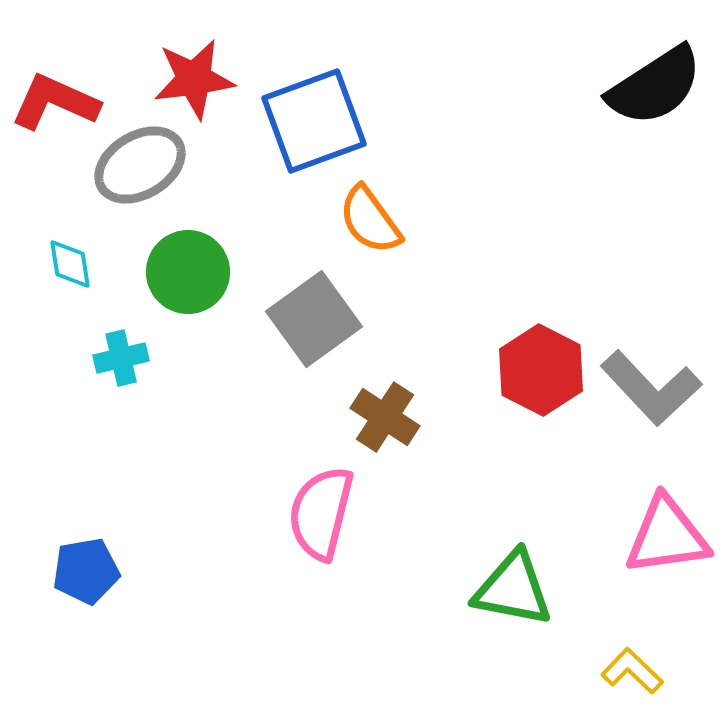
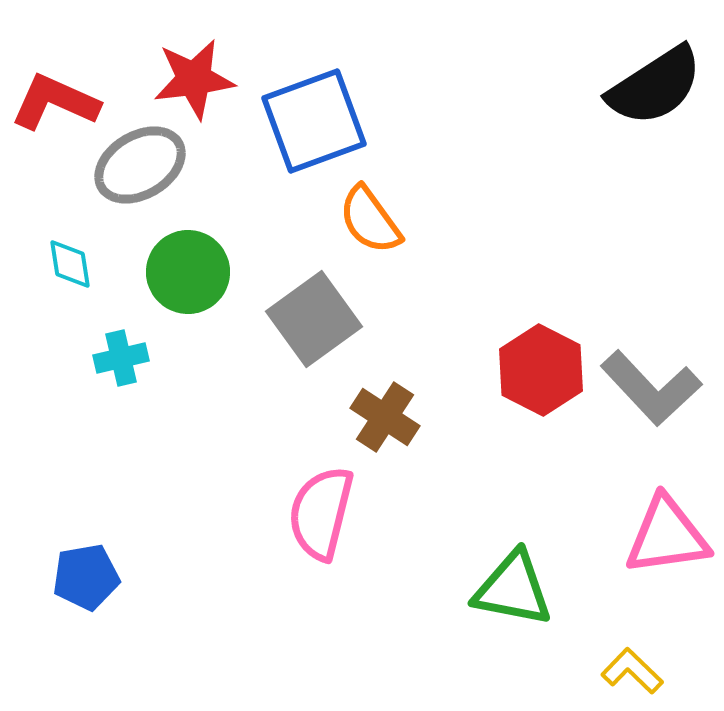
blue pentagon: moved 6 px down
